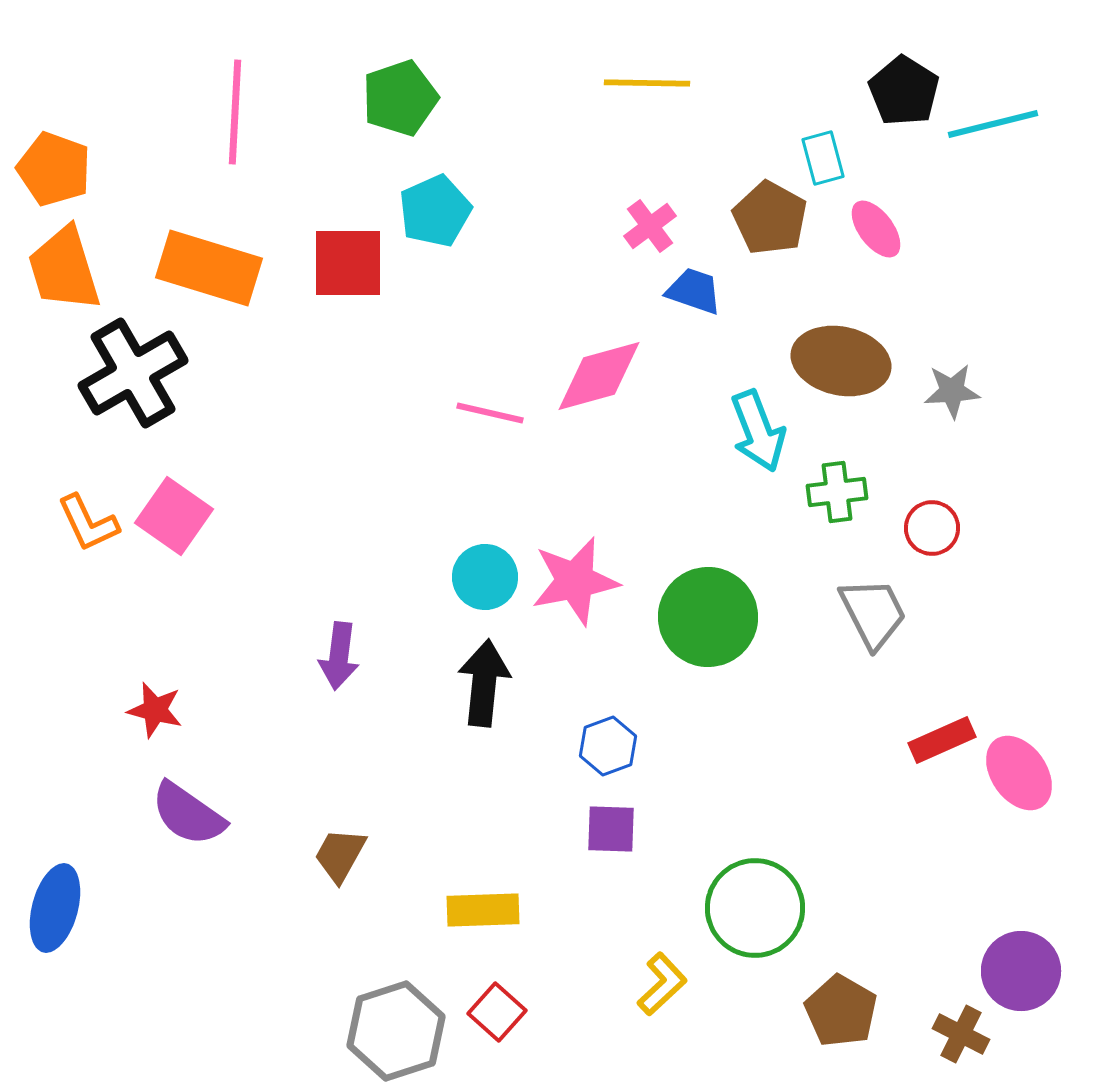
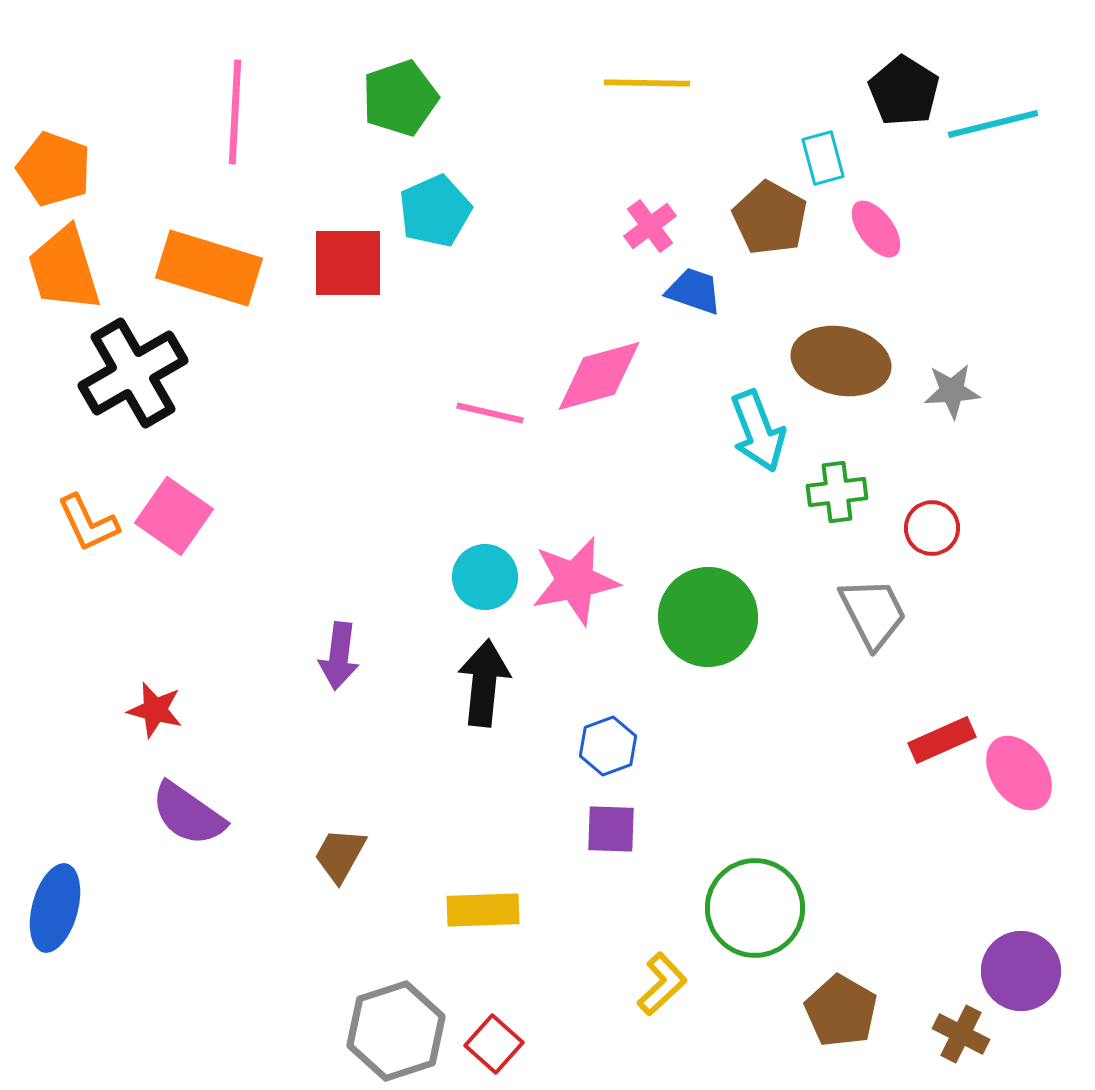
red square at (497, 1012): moved 3 px left, 32 px down
